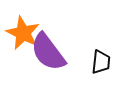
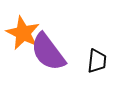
black trapezoid: moved 4 px left, 1 px up
